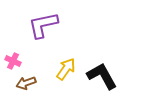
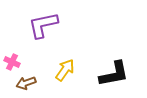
pink cross: moved 1 px left, 1 px down
yellow arrow: moved 1 px left, 1 px down
black L-shape: moved 12 px right, 2 px up; rotated 108 degrees clockwise
